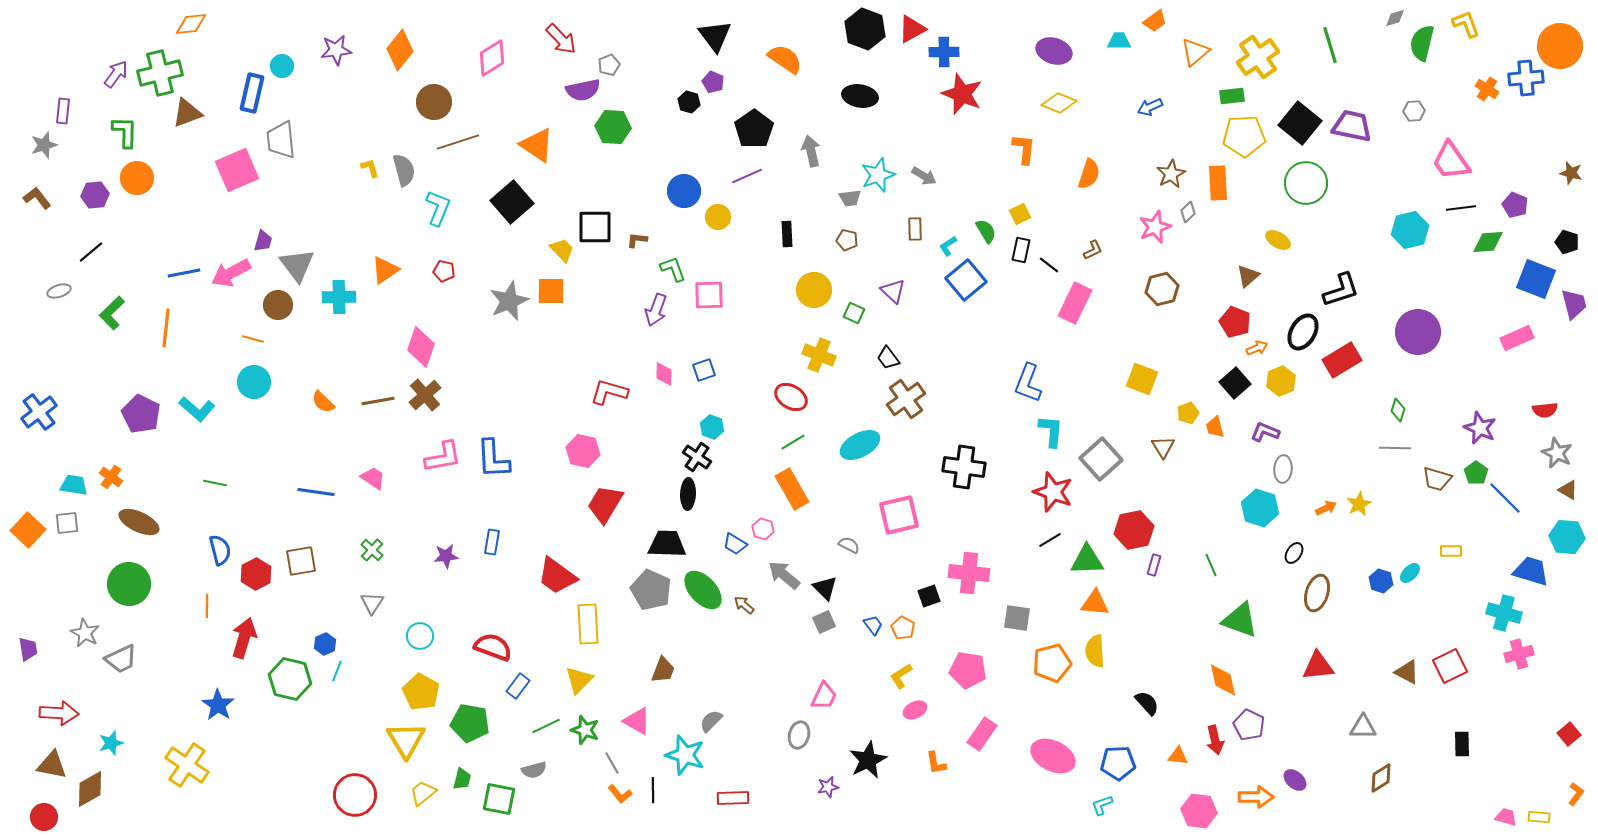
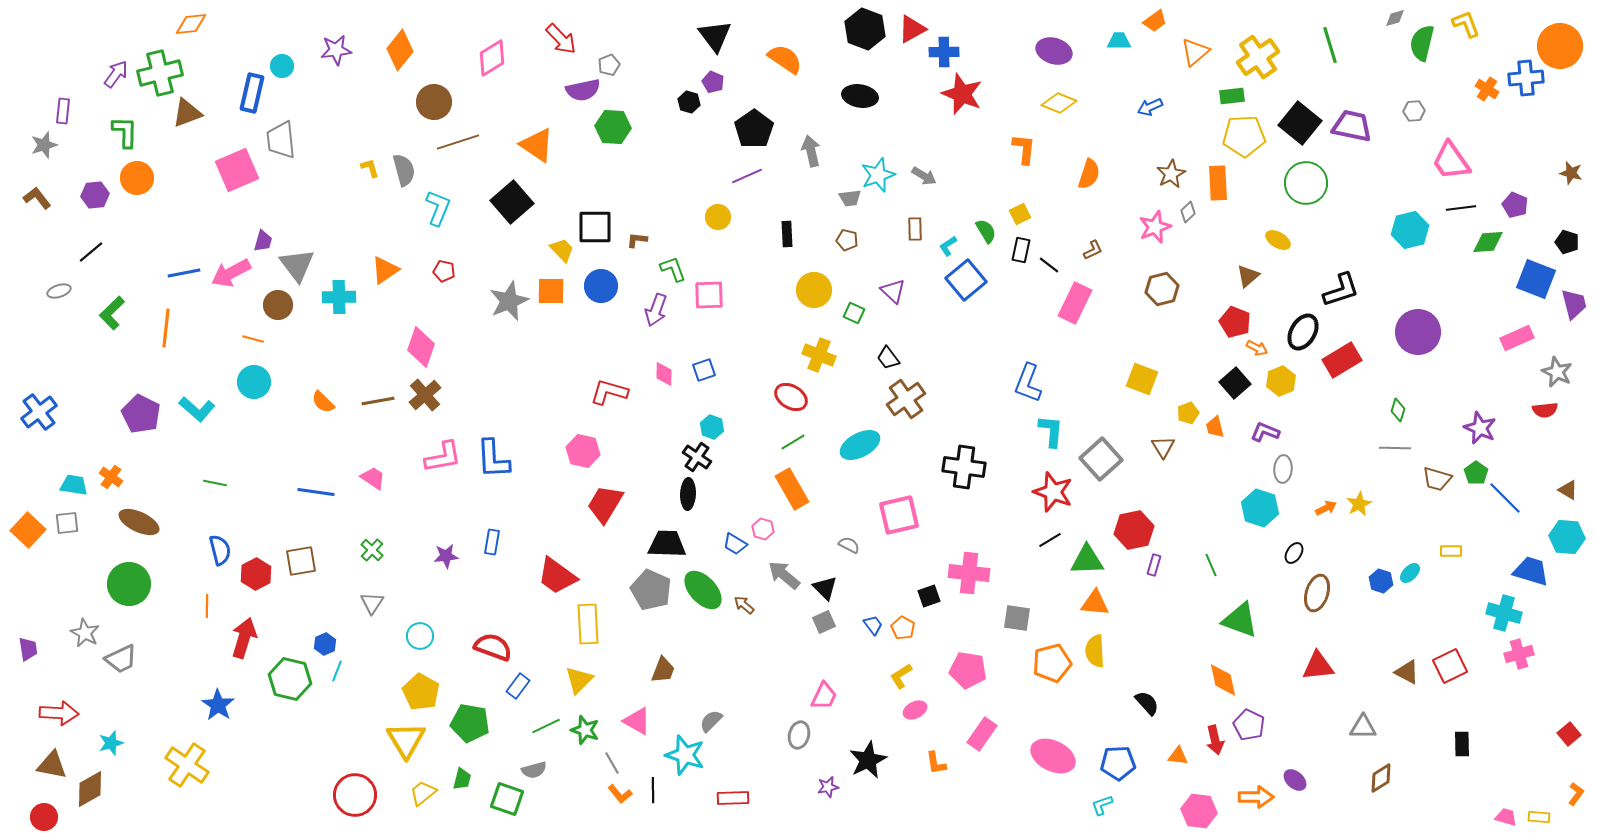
blue circle at (684, 191): moved 83 px left, 95 px down
orange arrow at (1257, 348): rotated 50 degrees clockwise
gray star at (1557, 453): moved 81 px up
green square at (499, 799): moved 8 px right; rotated 8 degrees clockwise
